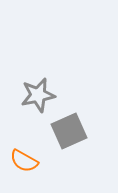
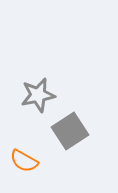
gray square: moved 1 px right; rotated 9 degrees counterclockwise
